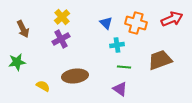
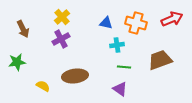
blue triangle: rotated 32 degrees counterclockwise
